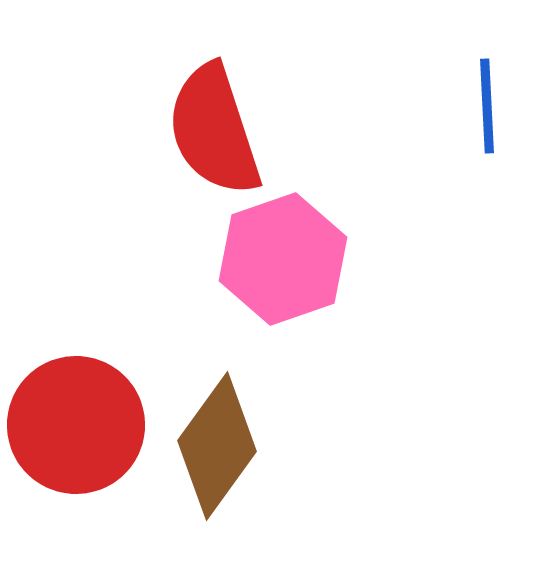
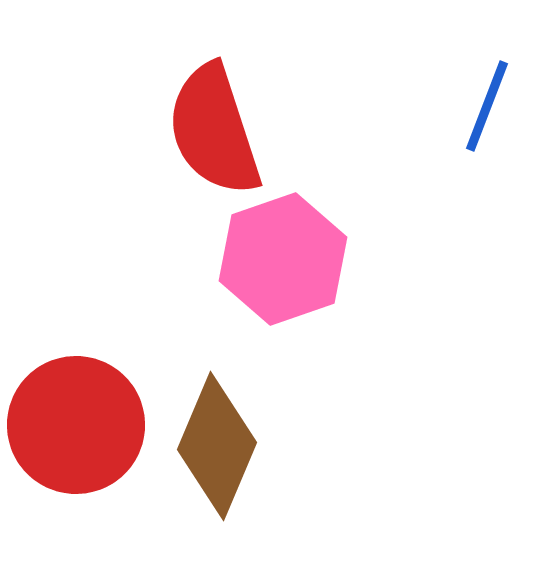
blue line: rotated 24 degrees clockwise
brown diamond: rotated 13 degrees counterclockwise
